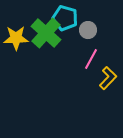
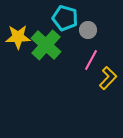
green cross: moved 12 px down
yellow star: moved 2 px right, 1 px up
pink line: moved 1 px down
